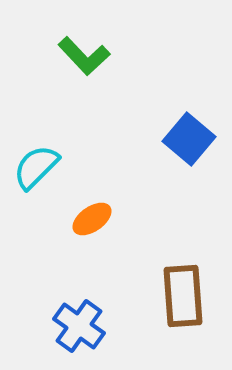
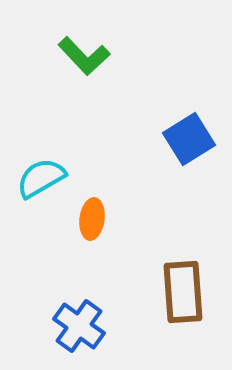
blue square: rotated 18 degrees clockwise
cyan semicircle: moved 5 px right, 11 px down; rotated 15 degrees clockwise
orange ellipse: rotated 48 degrees counterclockwise
brown rectangle: moved 4 px up
